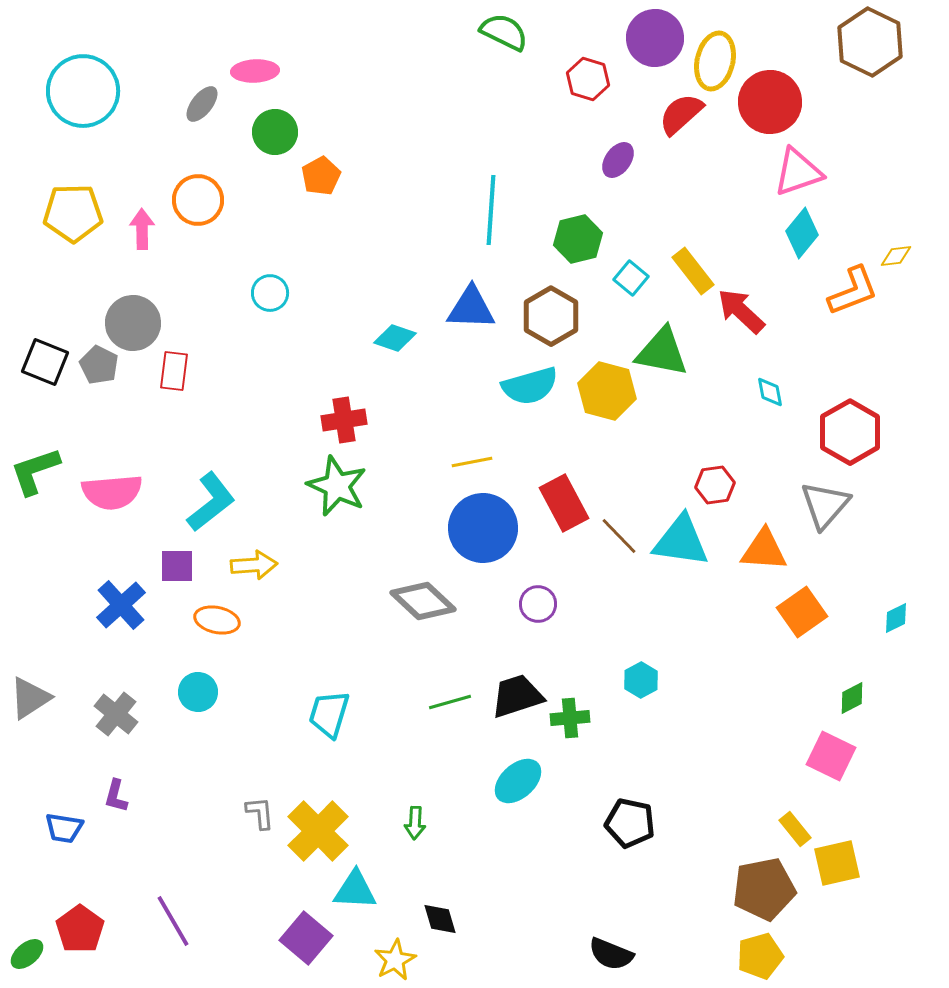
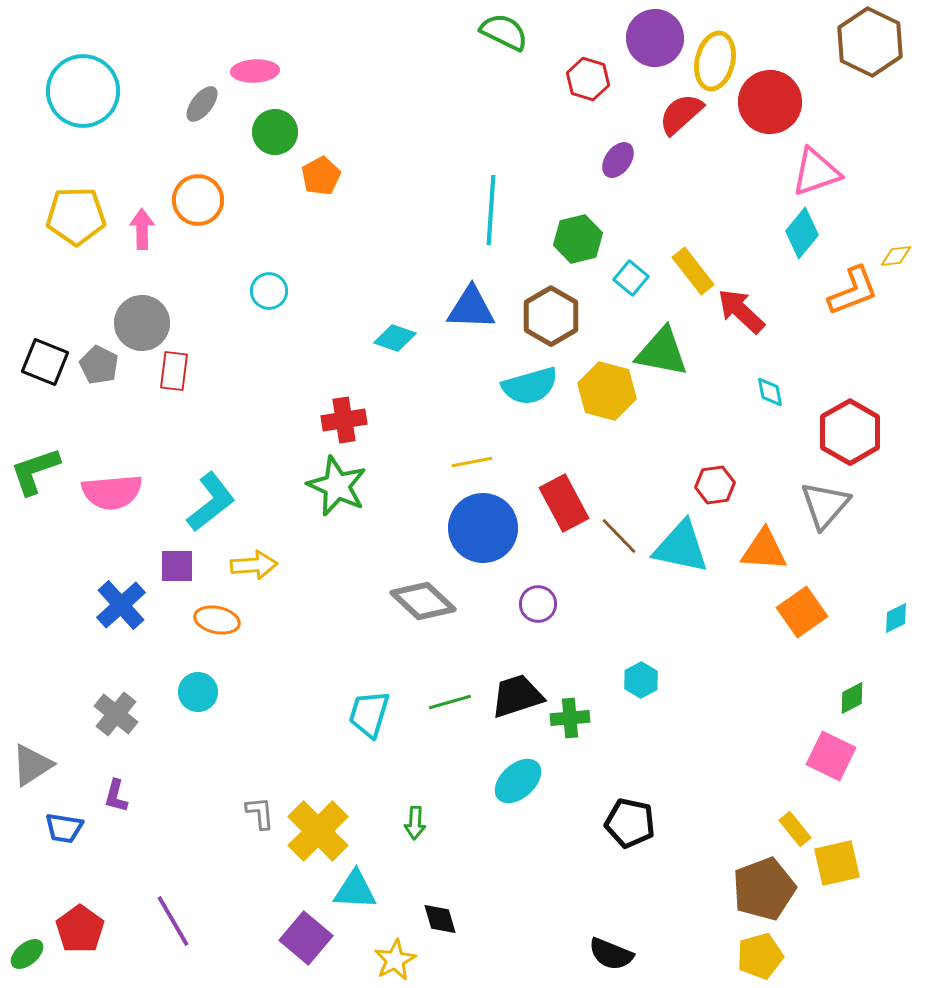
pink triangle at (798, 172): moved 18 px right
yellow pentagon at (73, 213): moved 3 px right, 3 px down
cyan circle at (270, 293): moved 1 px left, 2 px up
gray circle at (133, 323): moved 9 px right
cyan triangle at (681, 541): moved 6 px down; rotated 4 degrees clockwise
gray triangle at (30, 698): moved 2 px right, 67 px down
cyan trapezoid at (329, 714): moved 40 px right
brown pentagon at (764, 889): rotated 10 degrees counterclockwise
